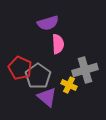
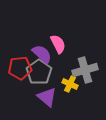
purple semicircle: moved 6 px left, 31 px down; rotated 120 degrees counterclockwise
pink semicircle: rotated 24 degrees counterclockwise
red pentagon: rotated 30 degrees counterclockwise
gray pentagon: moved 1 px right, 4 px up
yellow cross: moved 1 px right, 1 px up
